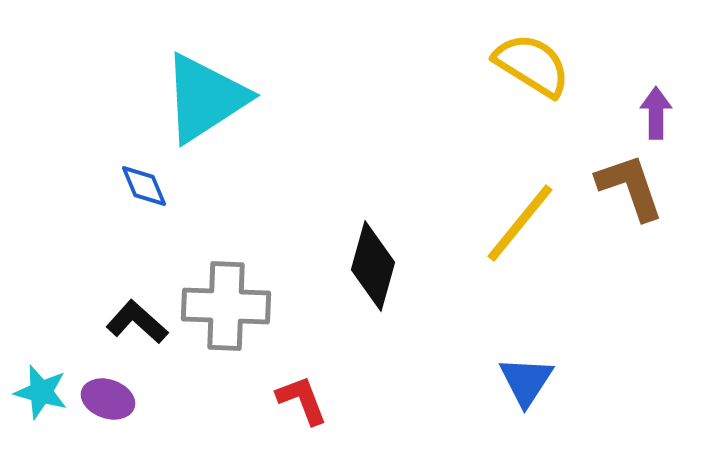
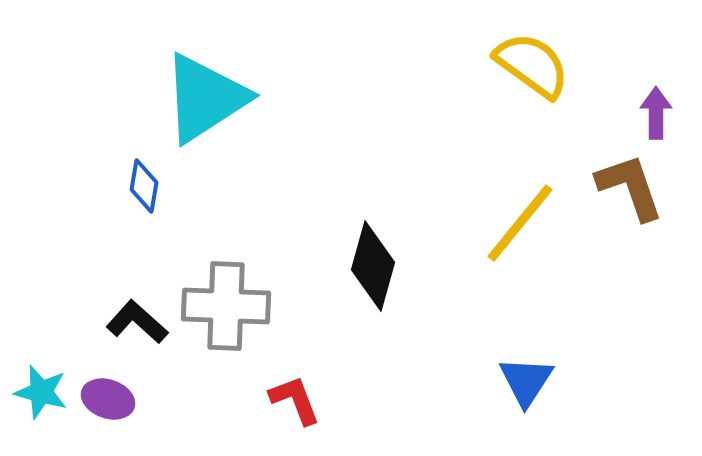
yellow semicircle: rotated 4 degrees clockwise
blue diamond: rotated 32 degrees clockwise
red L-shape: moved 7 px left
